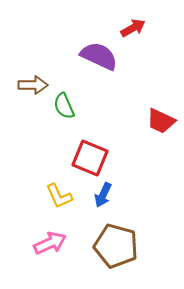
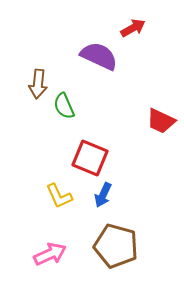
brown arrow: moved 5 px right, 1 px up; rotated 96 degrees clockwise
pink arrow: moved 11 px down
